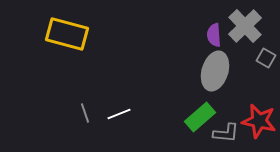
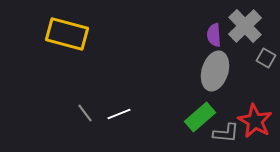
gray line: rotated 18 degrees counterclockwise
red star: moved 4 px left; rotated 16 degrees clockwise
